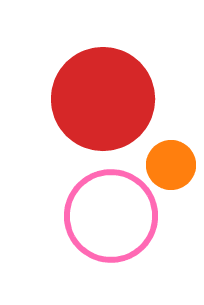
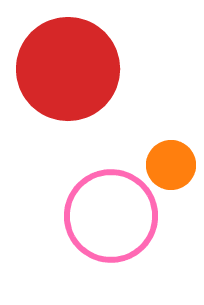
red circle: moved 35 px left, 30 px up
